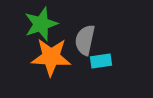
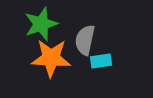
orange star: moved 1 px down
